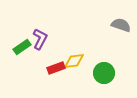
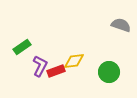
purple L-shape: moved 27 px down
red rectangle: moved 3 px down
green circle: moved 5 px right, 1 px up
